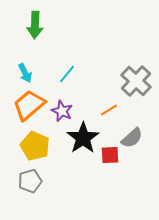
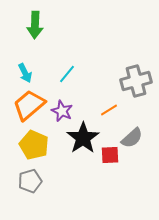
gray cross: rotated 32 degrees clockwise
yellow pentagon: moved 1 px left, 1 px up
